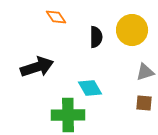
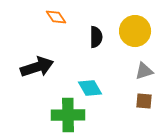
yellow circle: moved 3 px right, 1 px down
gray triangle: moved 1 px left, 1 px up
brown square: moved 2 px up
